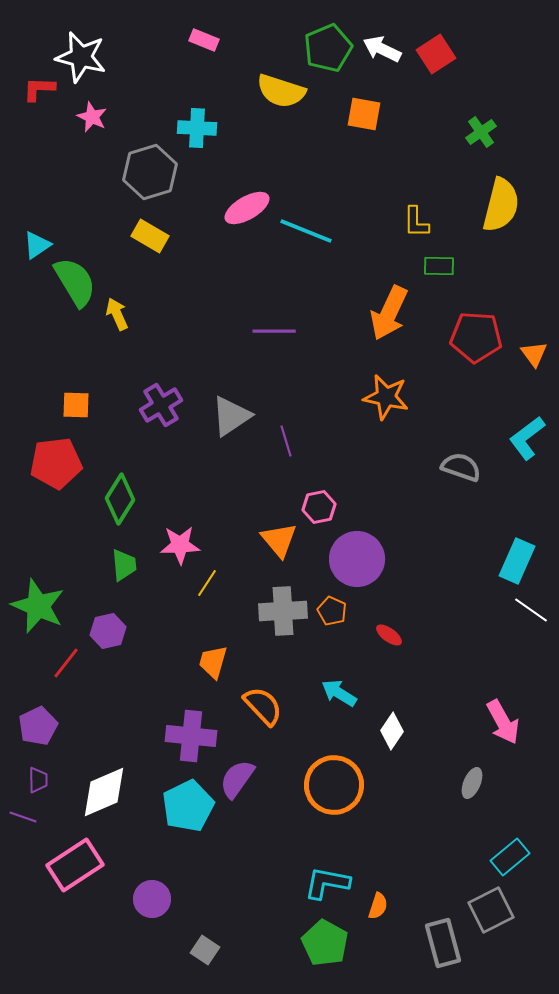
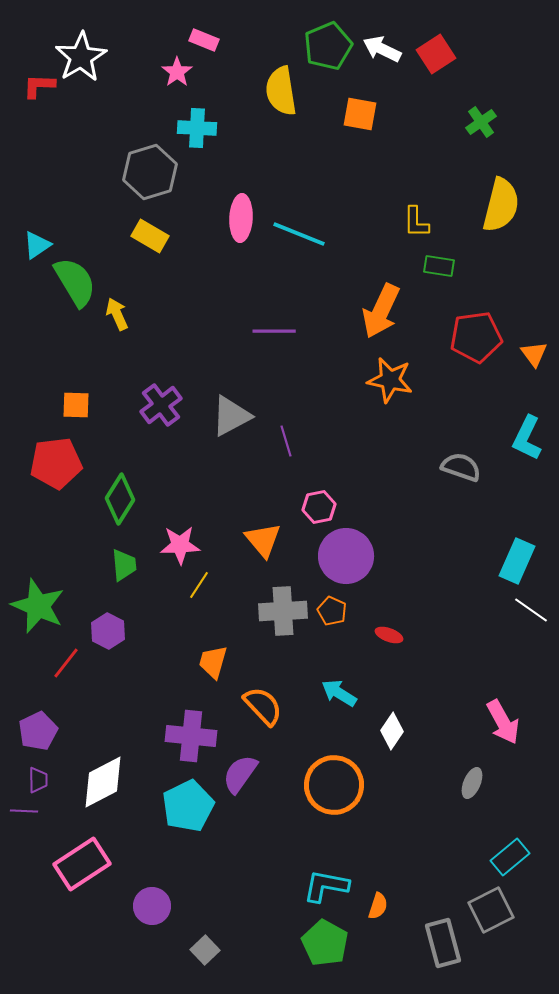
green pentagon at (328, 48): moved 2 px up
white star at (81, 57): rotated 27 degrees clockwise
red L-shape at (39, 89): moved 3 px up
yellow semicircle at (281, 91): rotated 63 degrees clockwise
orange square at (364, 114): moved 4 px left
pink star at (92, 117): moved 85 px right, 45 px up; rotated 12 degrees clockwise
green cross at (481, 132): moved 10 px up
pink ellipse at (247, 208): moved 6 px left, 10 px down; rotated 57 degrees counterclockwise
cyan line at (306, 231): moved 7 px left, 3 px down
green rectangle at (439, 266): rotated 8 degrees clockwise
orange arrow at (389, 313): moved 8 px left, 2 px up
red pentagon at (476, 337): rotated 12 degrees counterclockwise
orange star at (386, 397): moved 4 px right, 17 px up
purple cross at (161, 405): rotated 6 degrees counterclockwise
gray triangle at (231, 416): rotated 6 degrees clockwise
cyan L-shape at (527, 438): rotated 27 degrees counterclockwise
orange triangle at (279, 540): moved 16 px left
purple circle at (357, 559): moved 11 px left, 3 px up
yellow line at (207, 583): moved 8 px left, 2 px down
purple hexagon at (108, 631): rotated 20 degrees counterclockwise
red ellipse at (389, 635): rotated 16 degrees counterclockwise
purple pentagon at (38, 726): moved 5 px down
purple semicircle at (237, 779): moved 3 px right, 5 px up
white diamond at (104, 792): moved 1 px left, 10 px up; rotated 4 degrees counterclockwise
purple line at (23, 817): moved 1 px right, 6 px up; rotated 16 degrees counterclockwise
pink rectangle at (75, 865): moved 7 px right, 1 px up
cyan L-shape at (327, 883): moved 1 px left, 3 px down
purple circle at (152, 899): moved 7 px down
gray square at (205, 950): rotated 12 degrees clockwise
